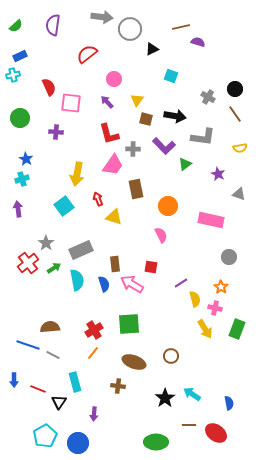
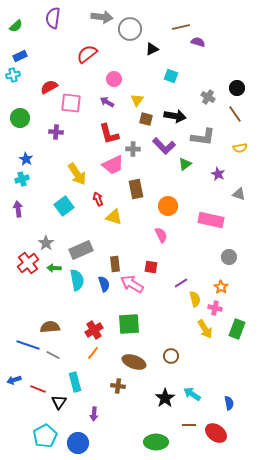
purple semicircle at (53, 25): moved 7 px up
red semicircle at (49, 87): rotated 96 degrees counterclockwise
black circle at (235, 89): moved 2 px right, 1 px up
purple arrow at (107, 102): rotated 16 degrees counterclockwise
pink trapezoid at (113, 165): rotated 30 degrees clockwise
yellow arrow at (77, 174): rotated 45 degrees counterclockwise
green arrow at (54, 268): rotated 144 degrees counterclockwise
blue arrow at (14, 380): rotated 72 degrees clockwise
